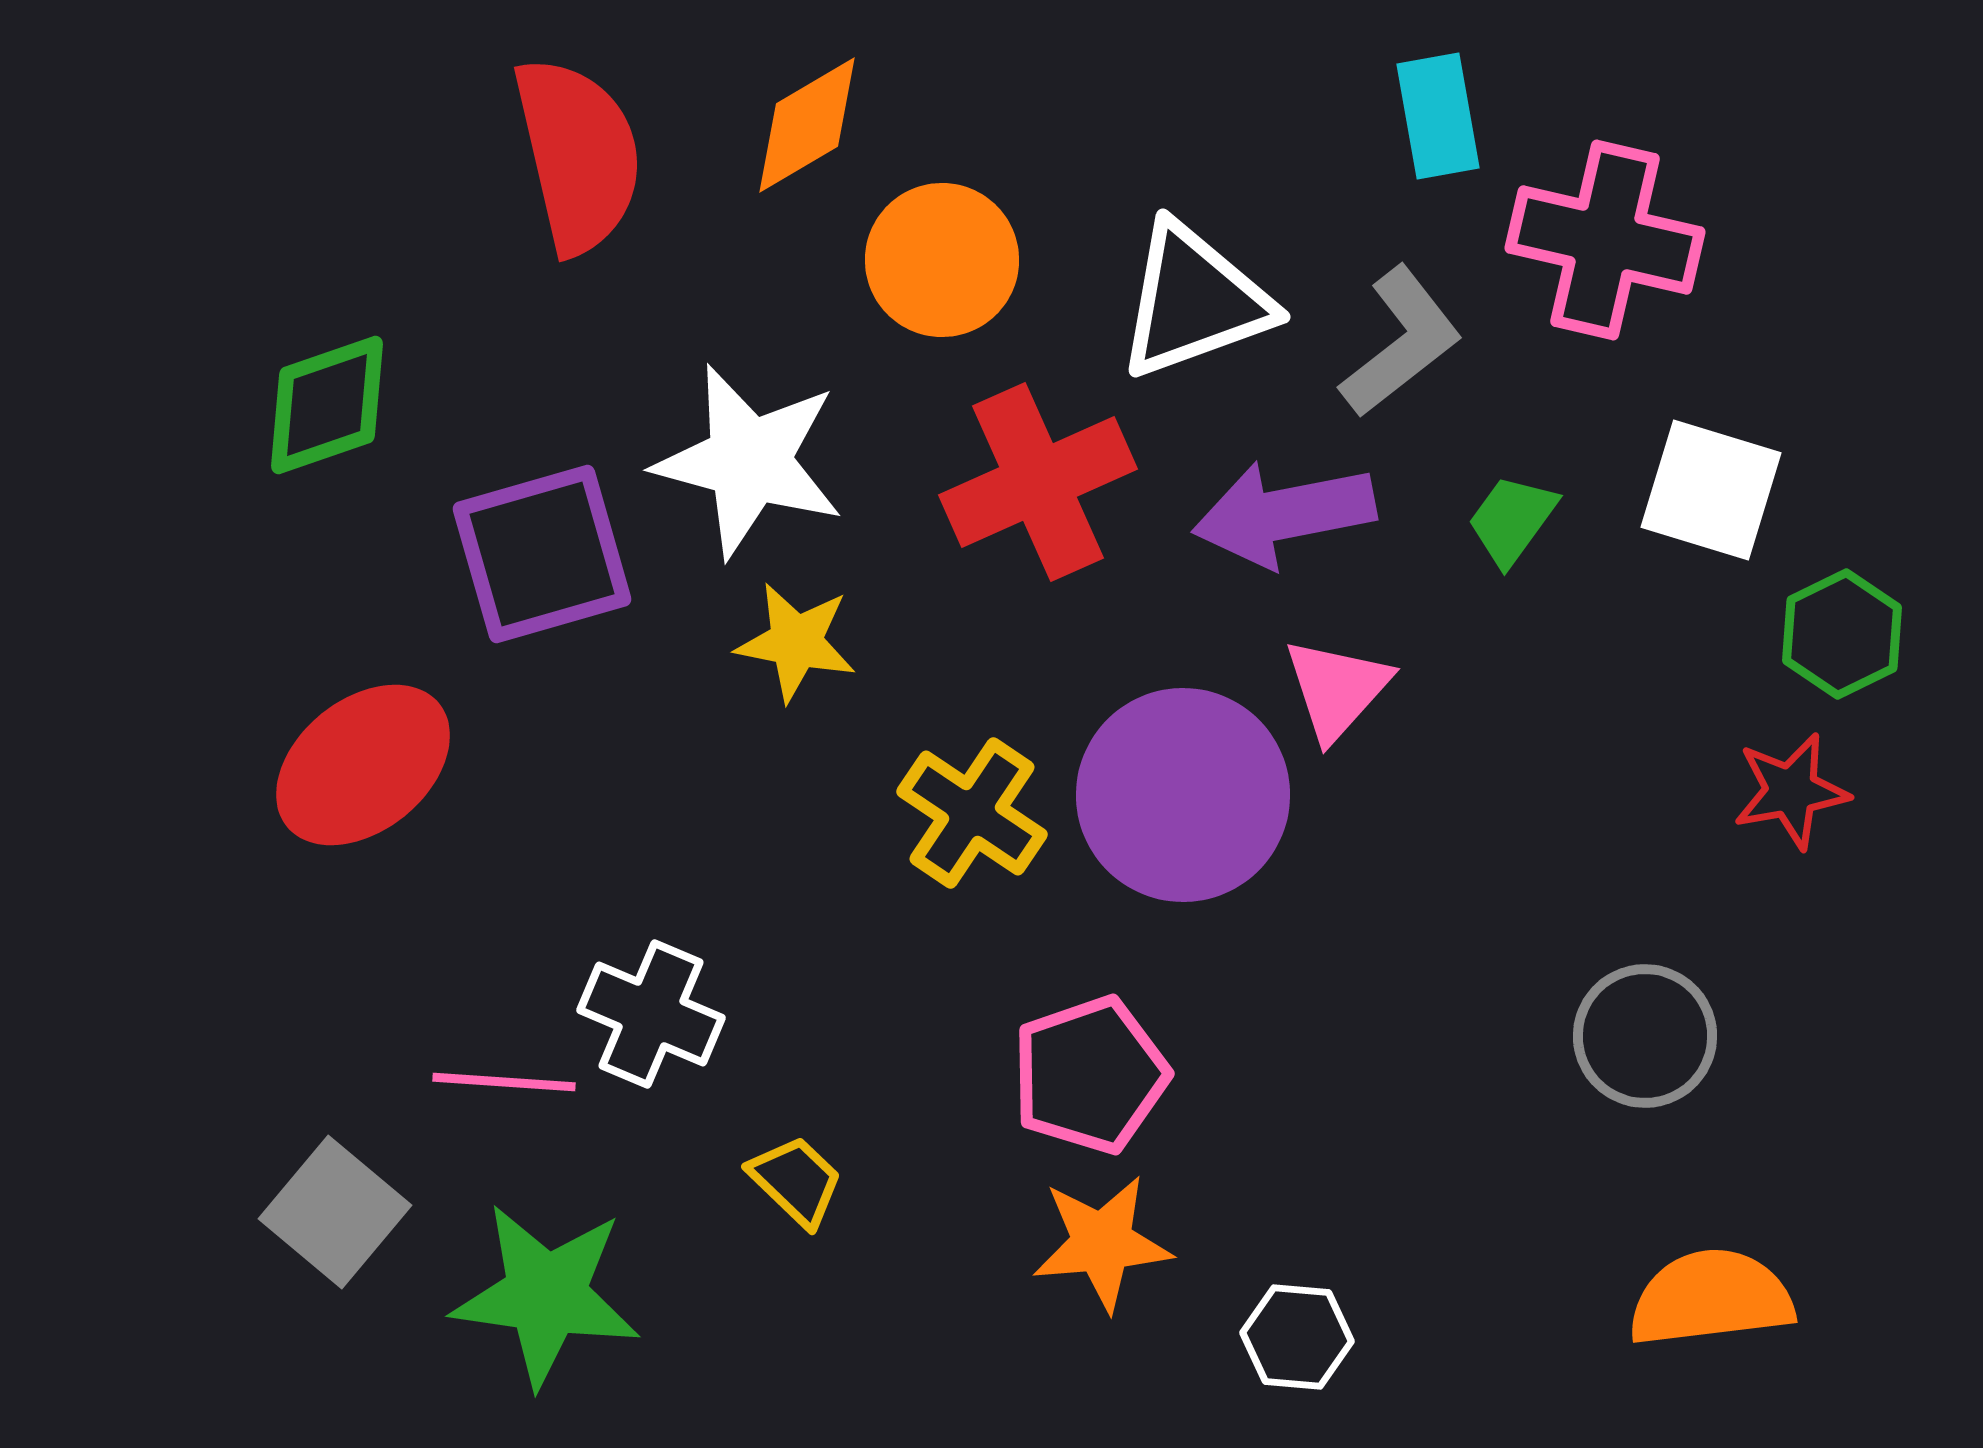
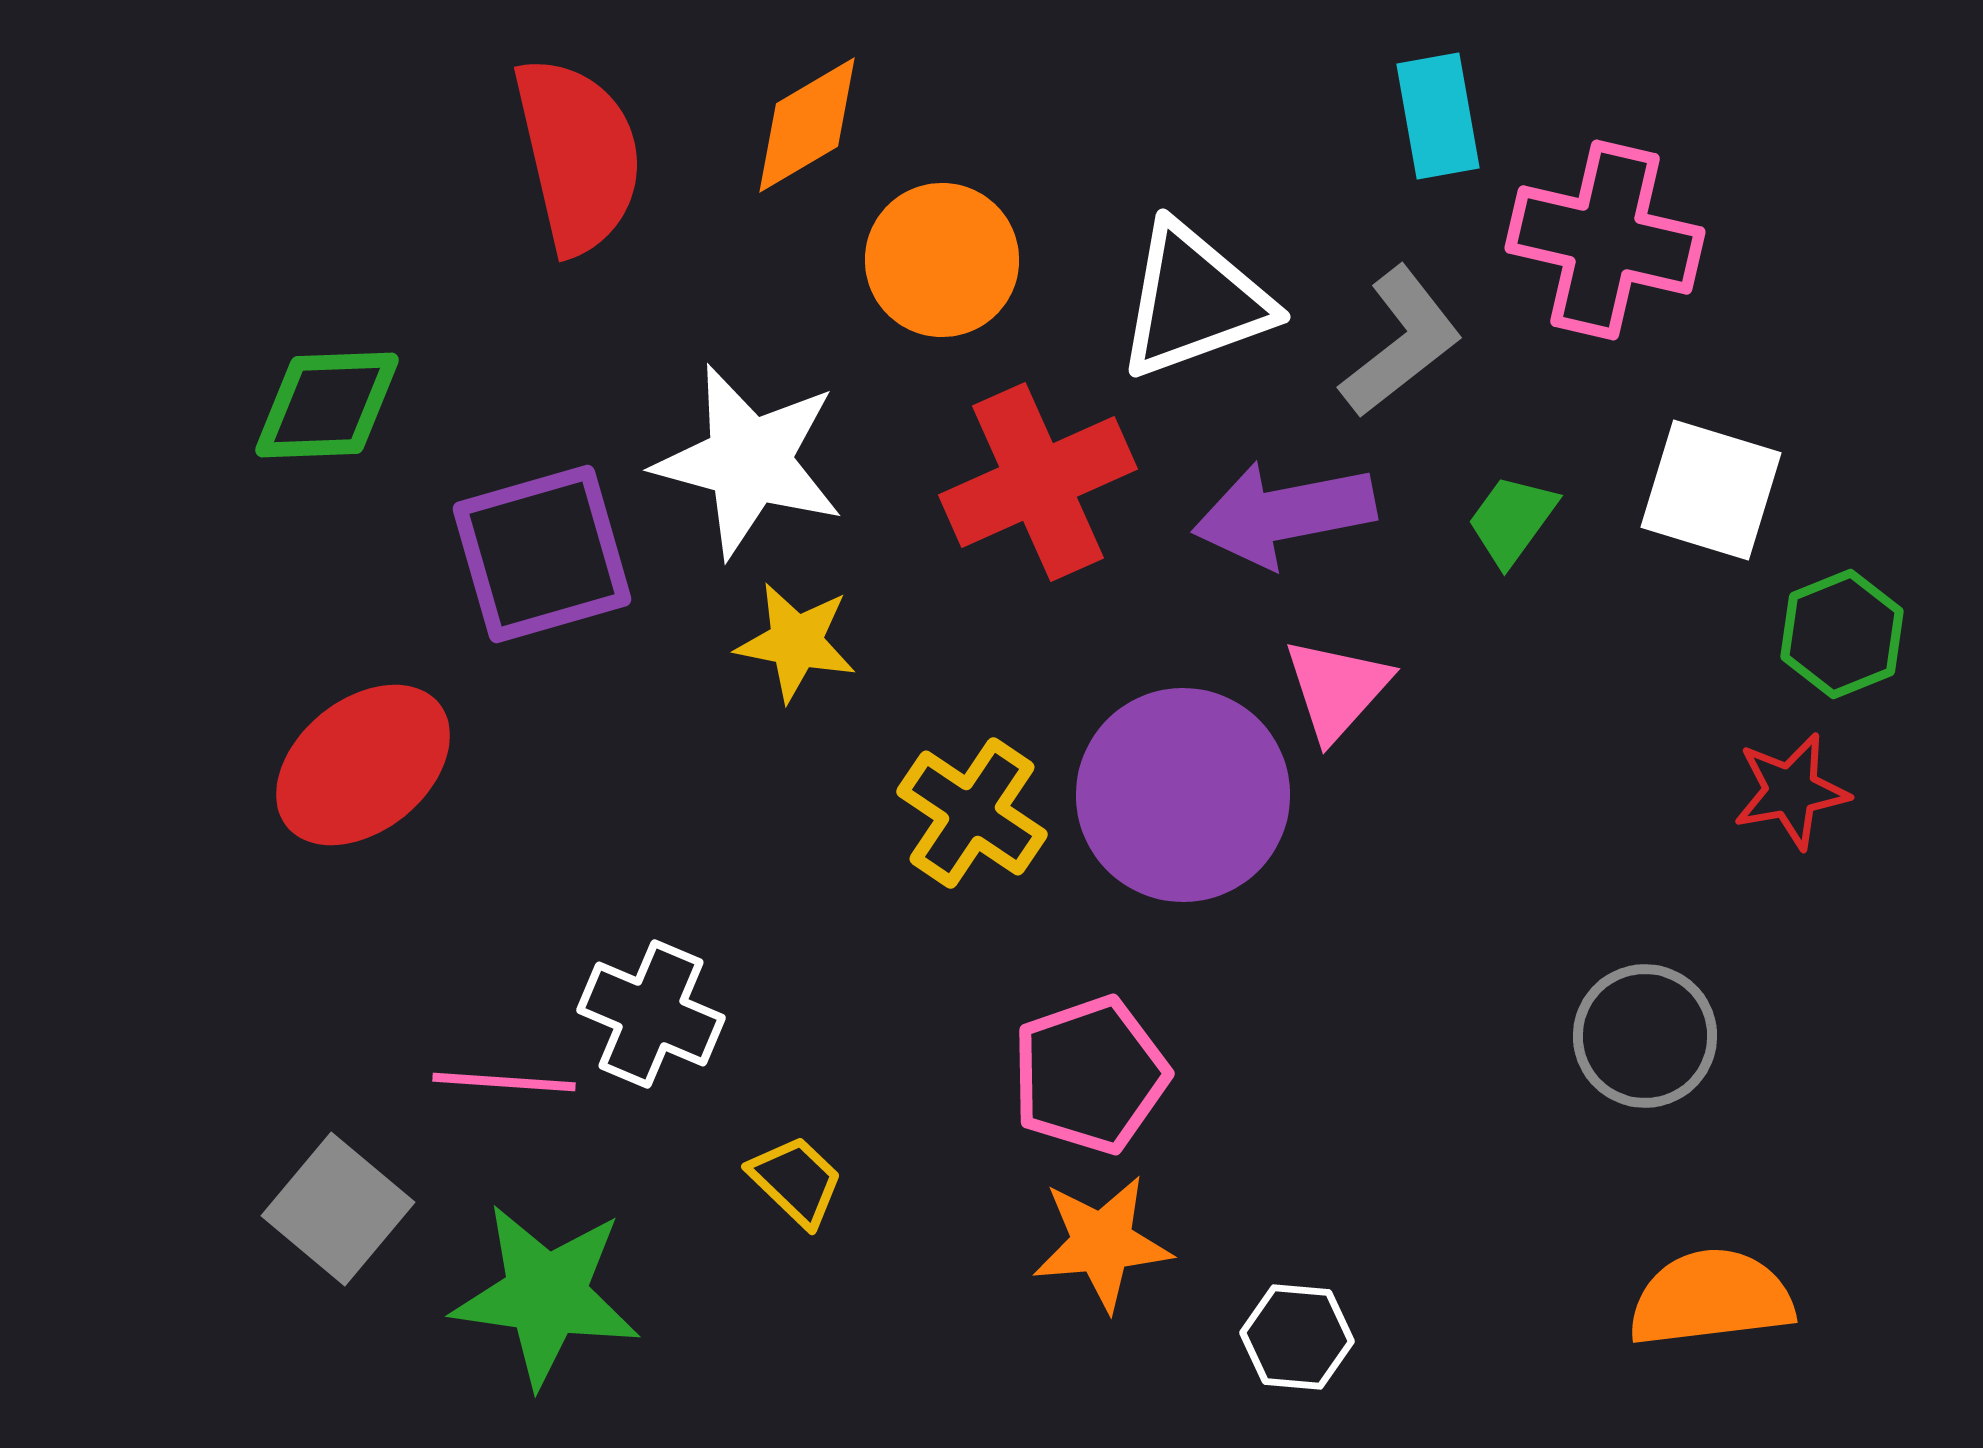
green diamond: rotated 17 degrees clockwise
green hexagon: rotated 4 degrees clockwise
gray square: moved 3 px right, 3 px up
